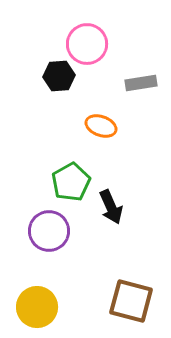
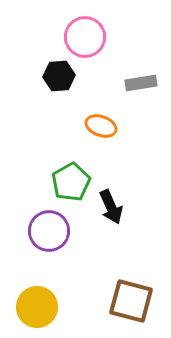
pink circle: moved 2 px left, 7 px up
